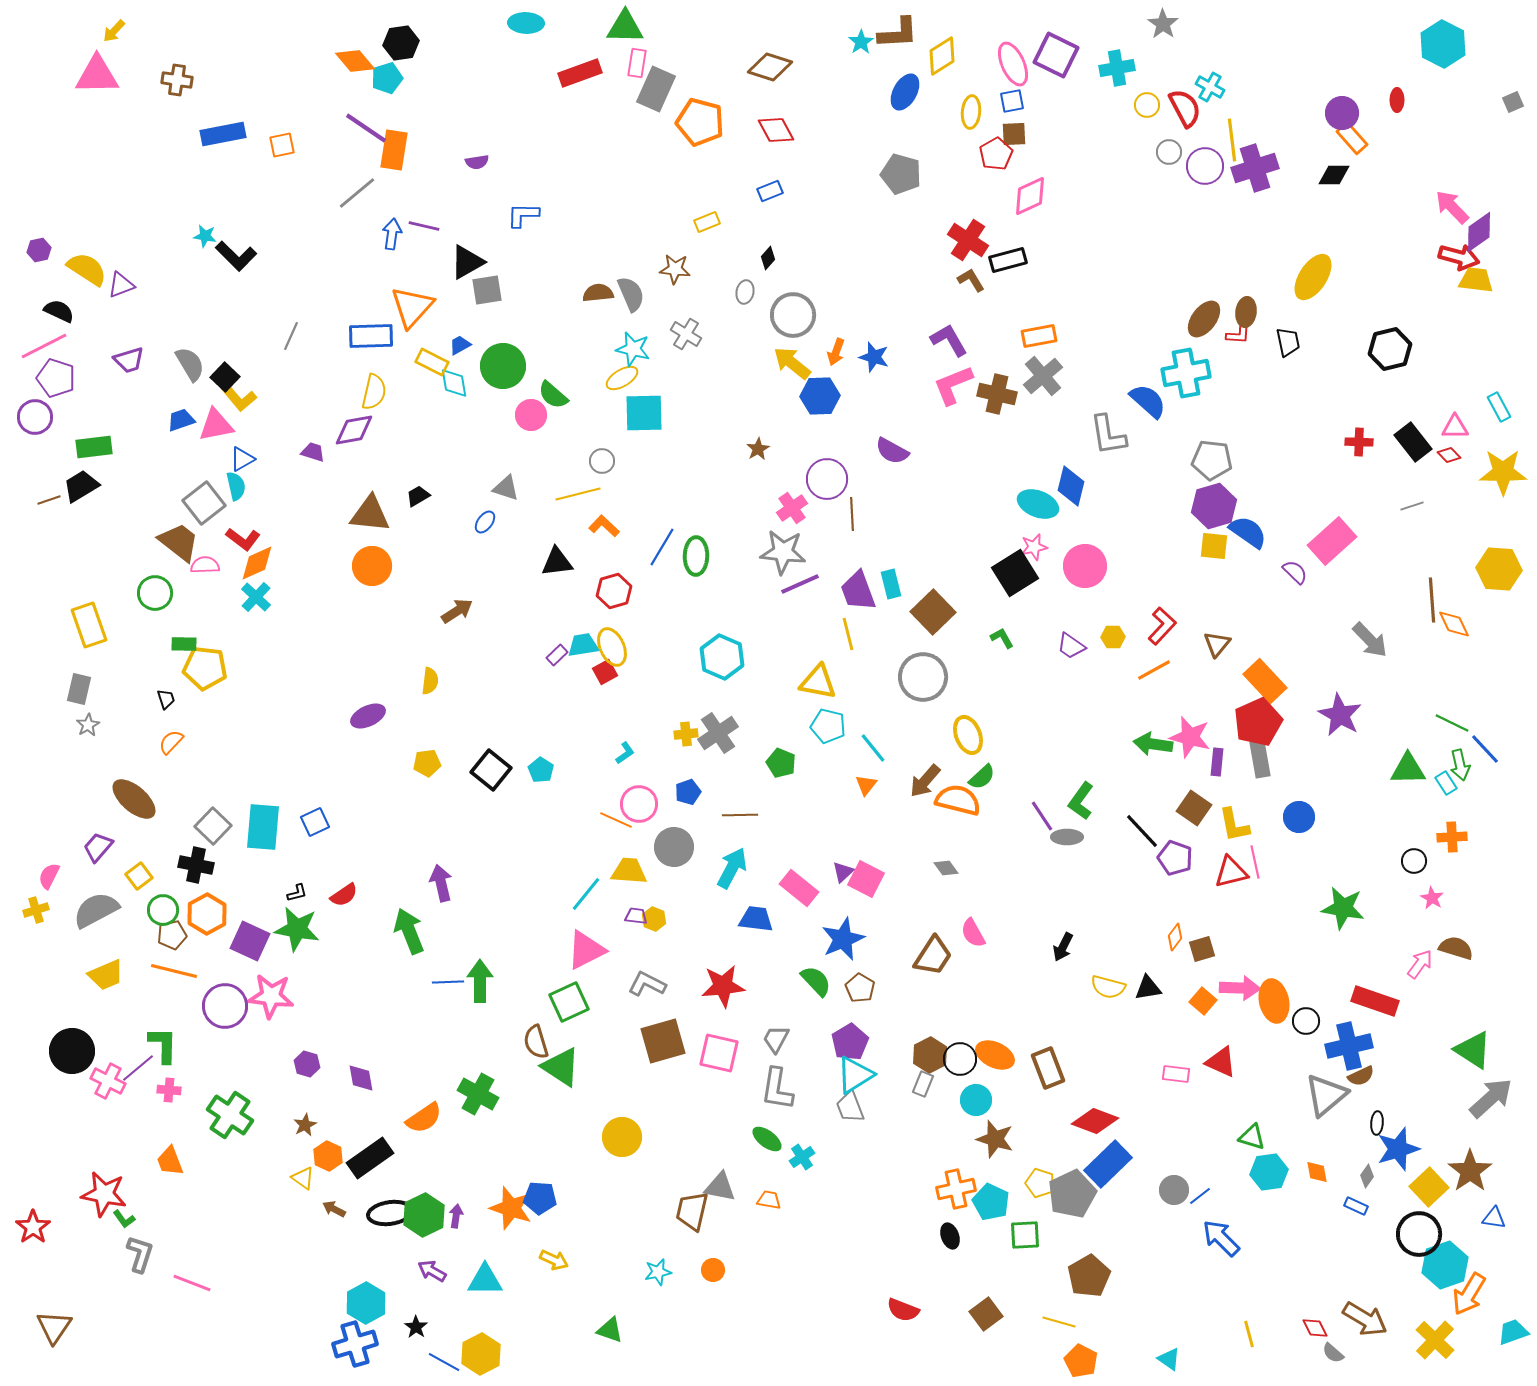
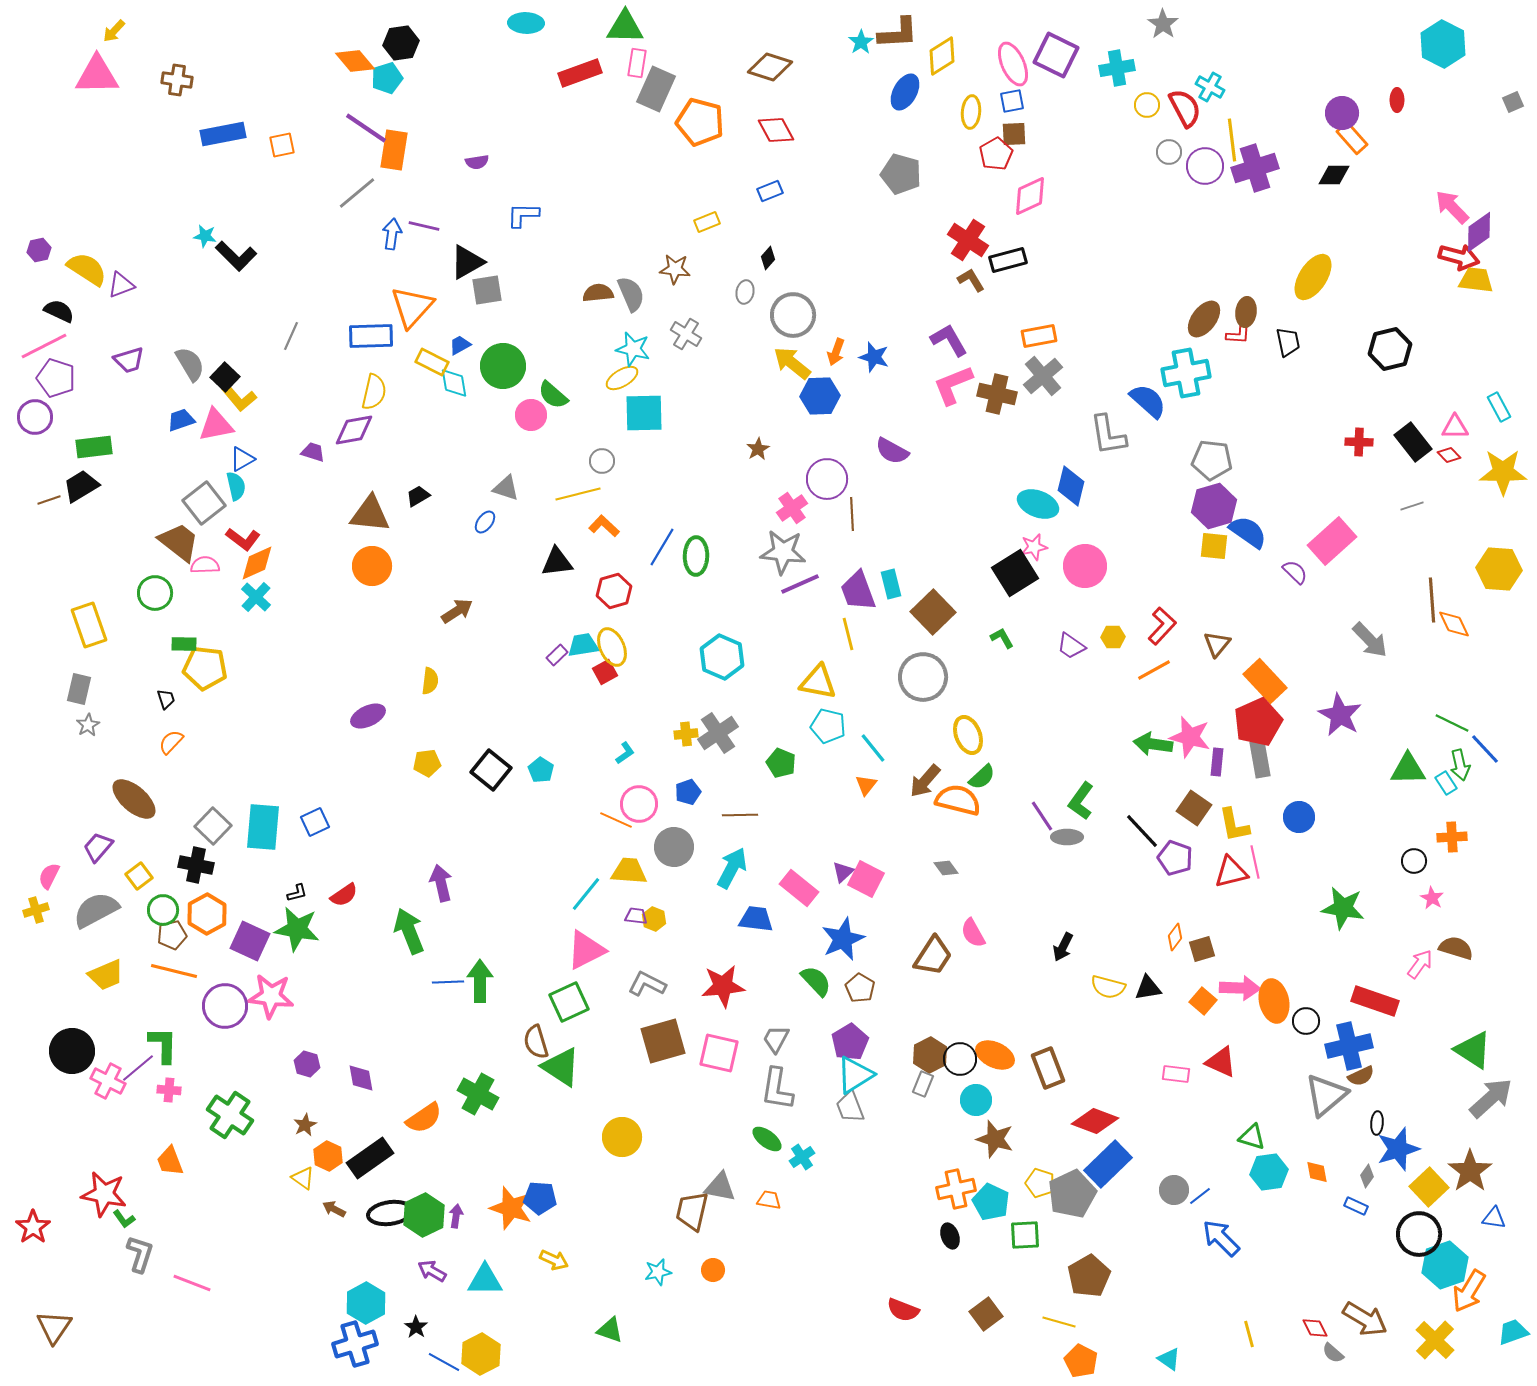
orange arrow at (1469, 1294): moved 3 px up
